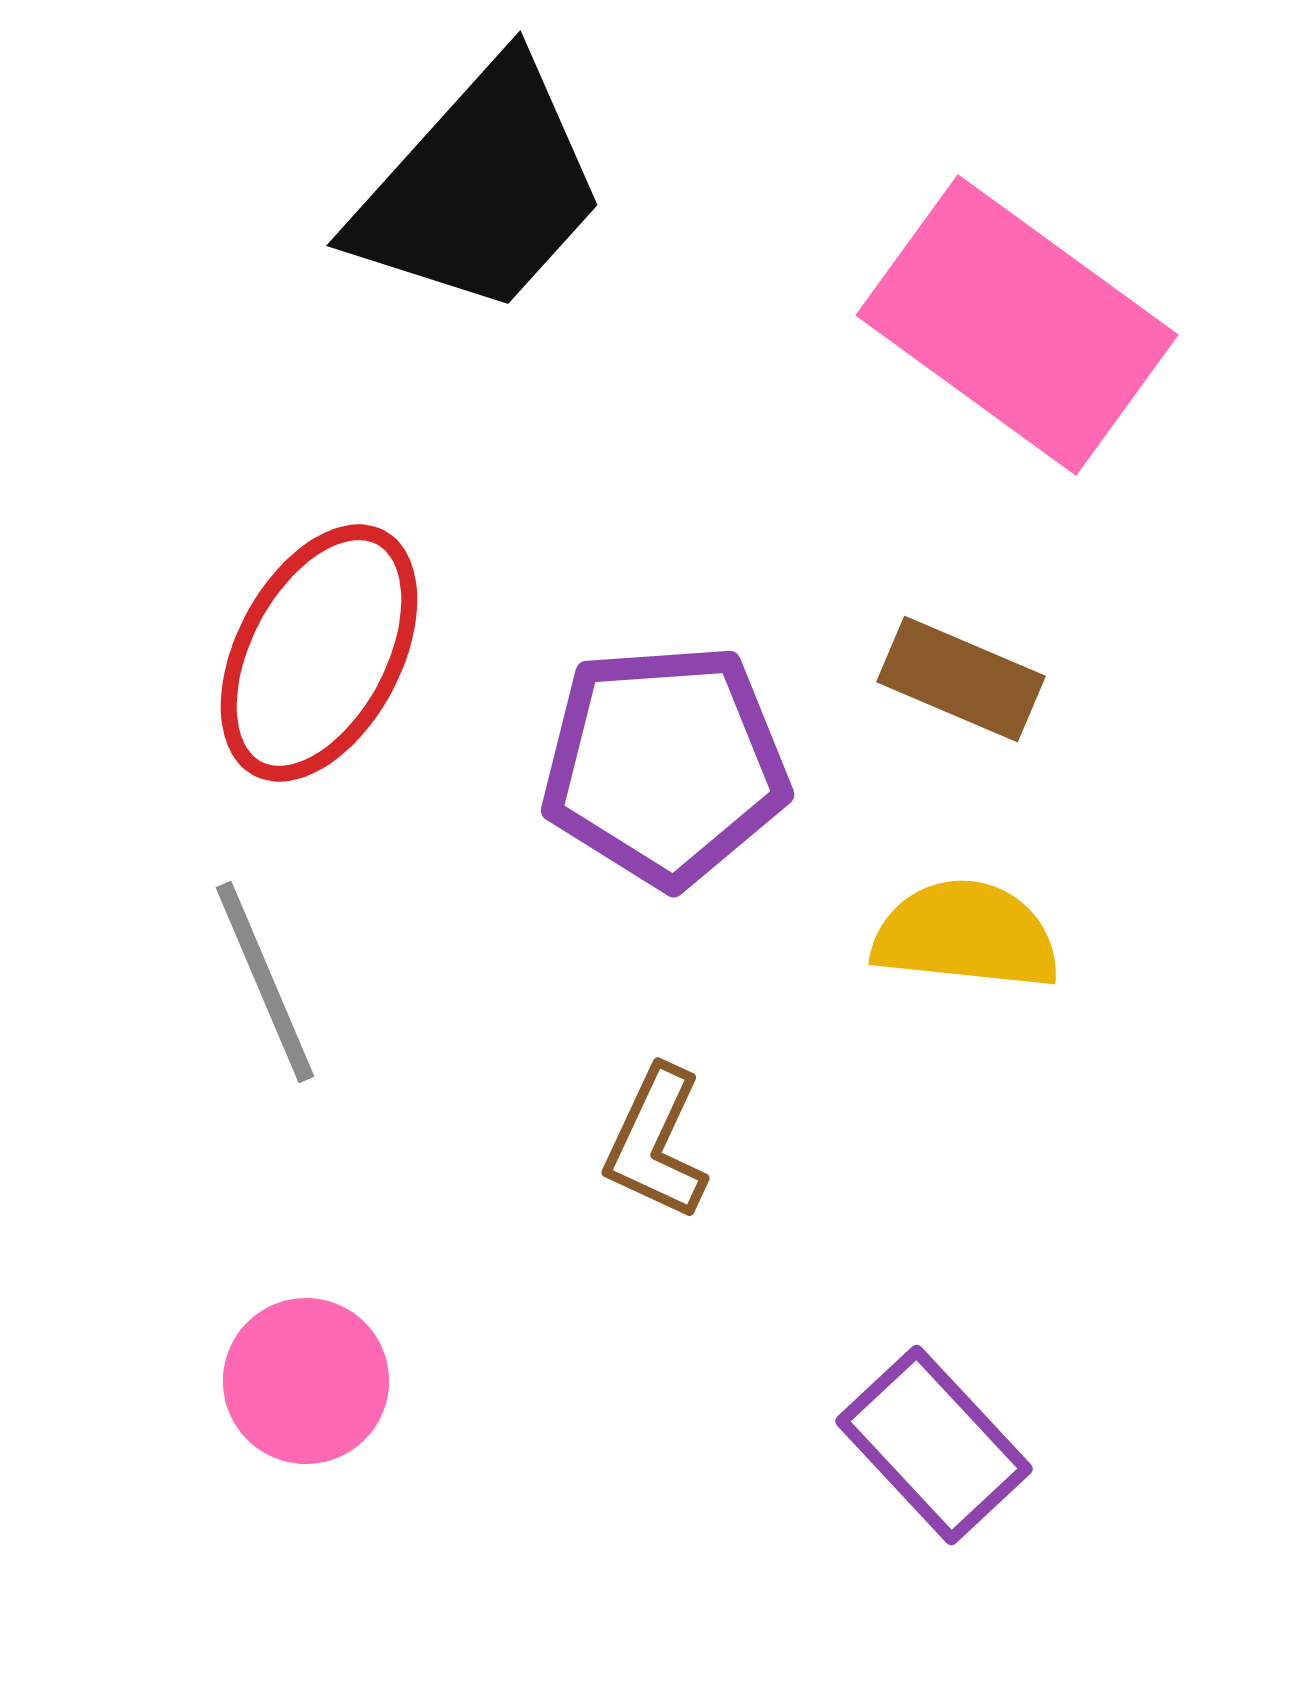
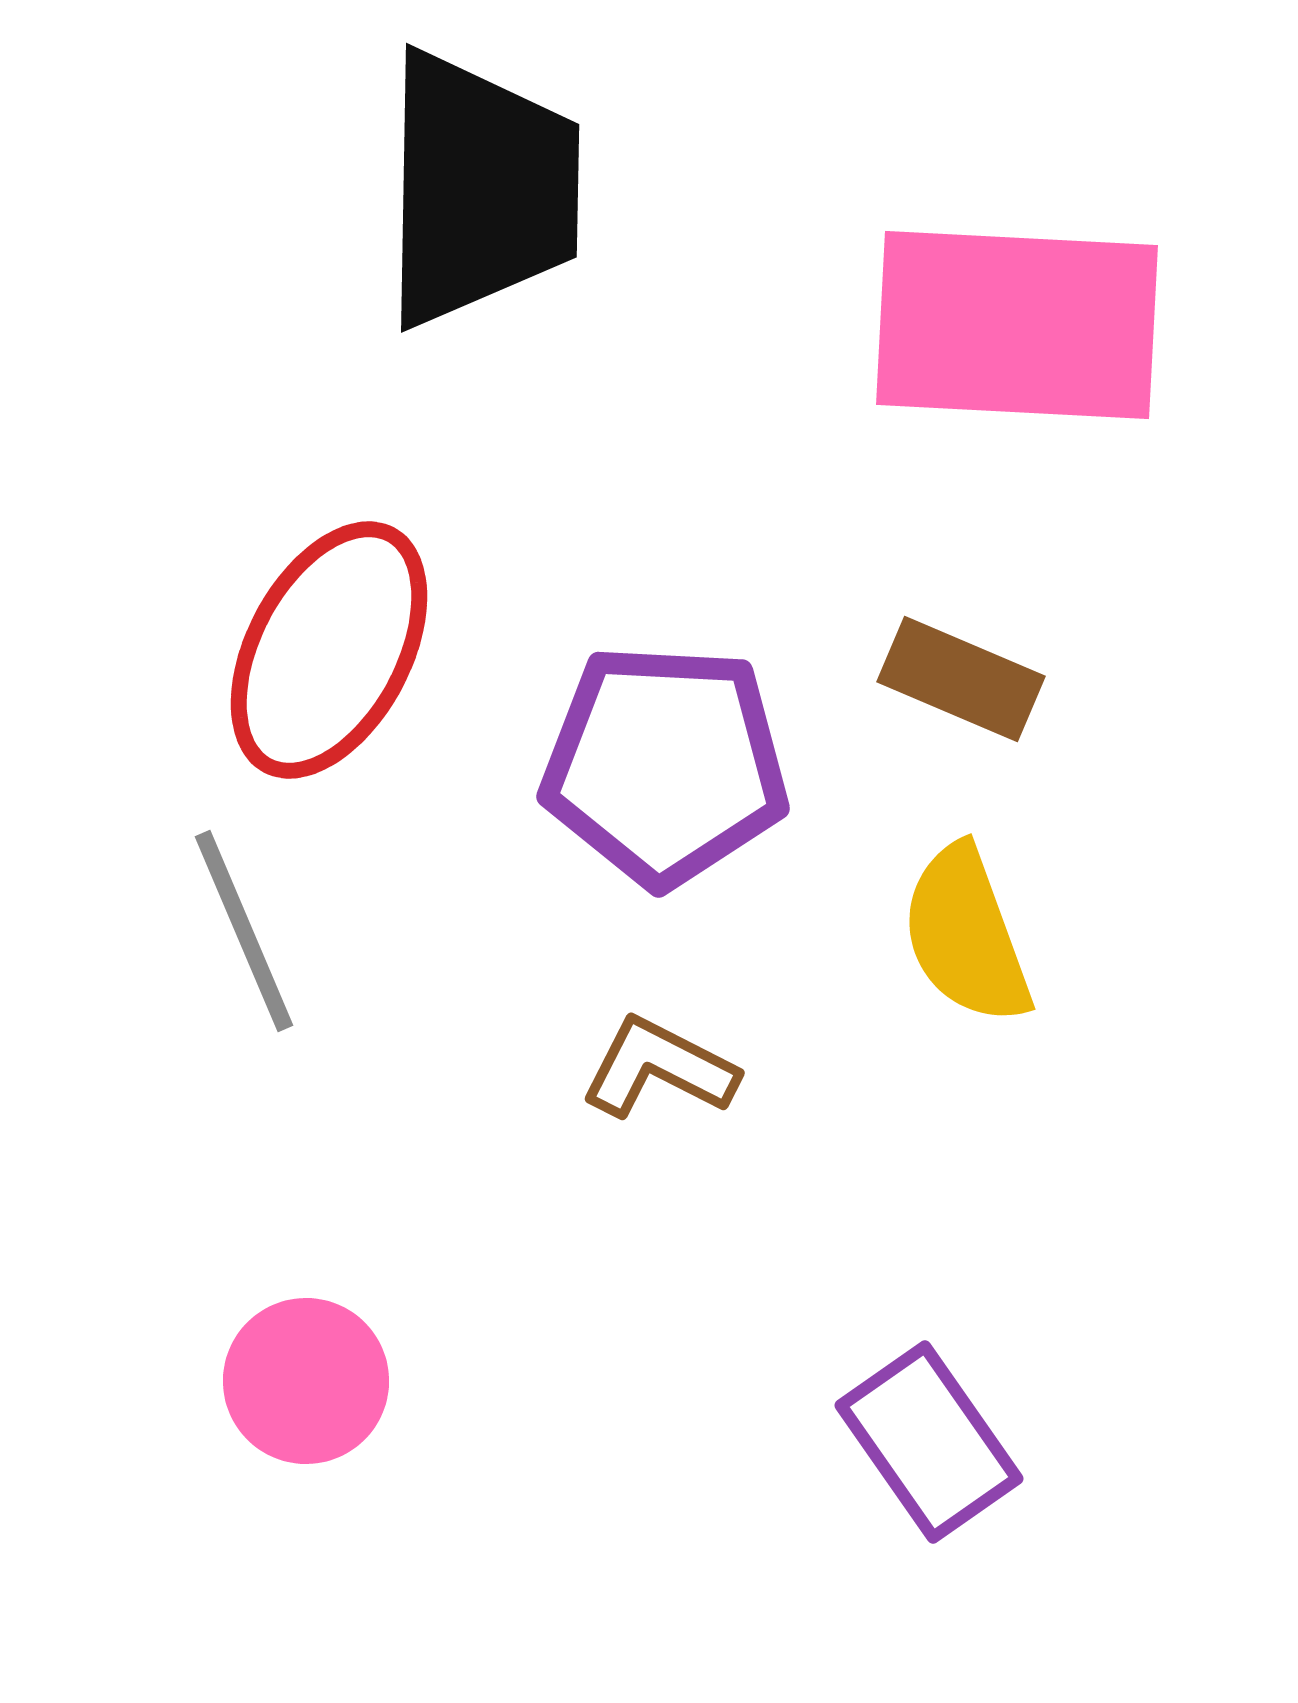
black trapezoid: rotated 41 degrees counterclockwise
pink rectangle: rotated 33 degrees counterclockwise
red ellipse: moved 10 px right, 3 px up
purple pentagon: rotated 7 degrees clockwise
yellow semicircle: rotated 116 degrees counterclockwise
gray line: moved 21 px left, 51 px up
brown L-shape: moved 3 px right, 75 px up; rotated 92 degrees clockwise
purple rectangle: moved 5 px left, 3 px up; rotated 8 degrees clockwise
